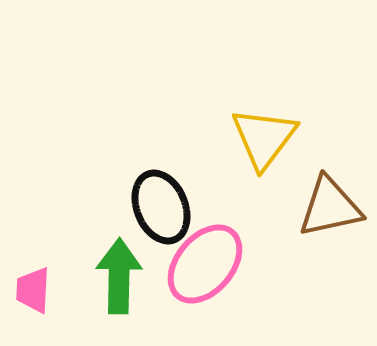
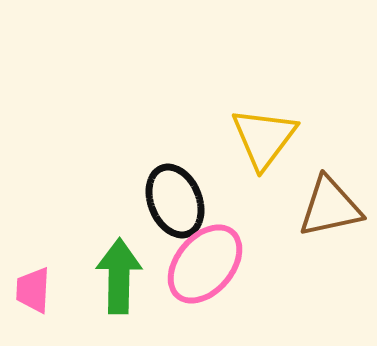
black ellipse: moved 14 px right, 6 px up
